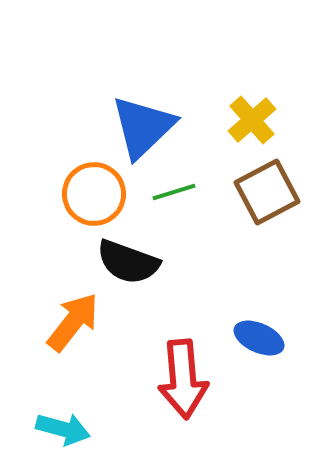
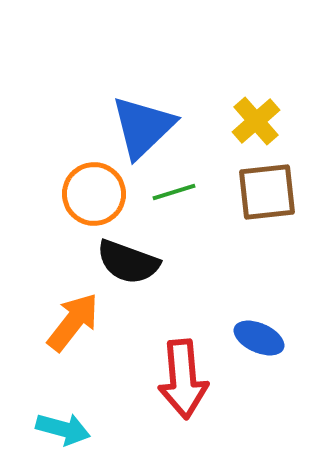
yellow cross: moved 4 px right, 1 px down
brown square: rotated 22 degrees clockwise
